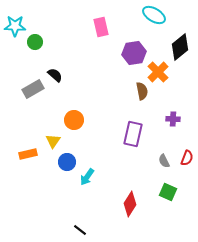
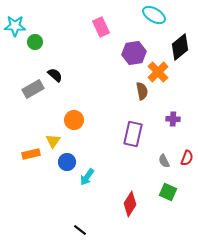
pink rectangle: rotated 12 degrees counterclockwise
orange rectangle: moved 3 px right
